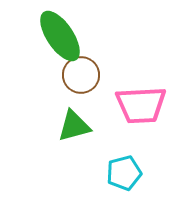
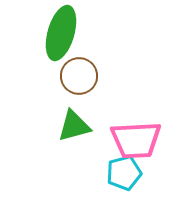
green ellipse: moved 1 px right, 3 px up; rotated 50 degrees clockwise
brown circle: moved 2 px left, 1 px down
pink trapezoid: moved 5 px left, 35 px down
